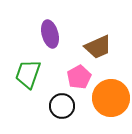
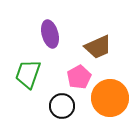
orange circle: moved 1 px left
